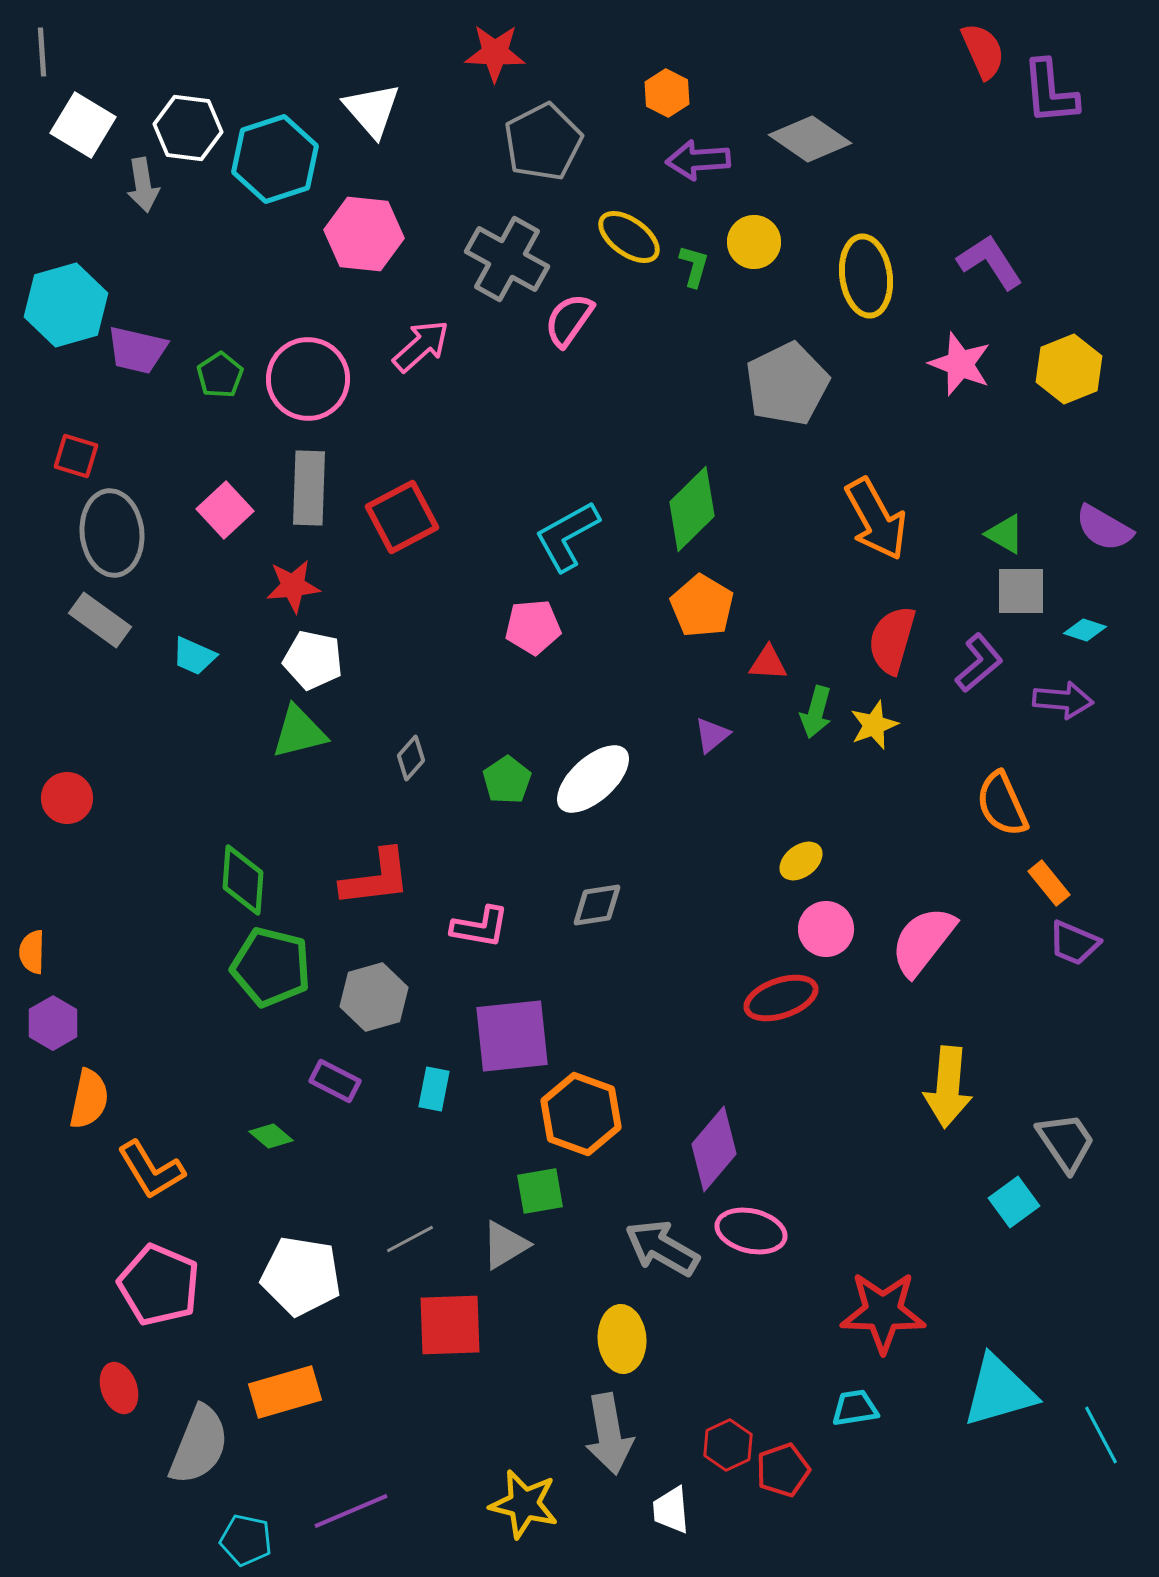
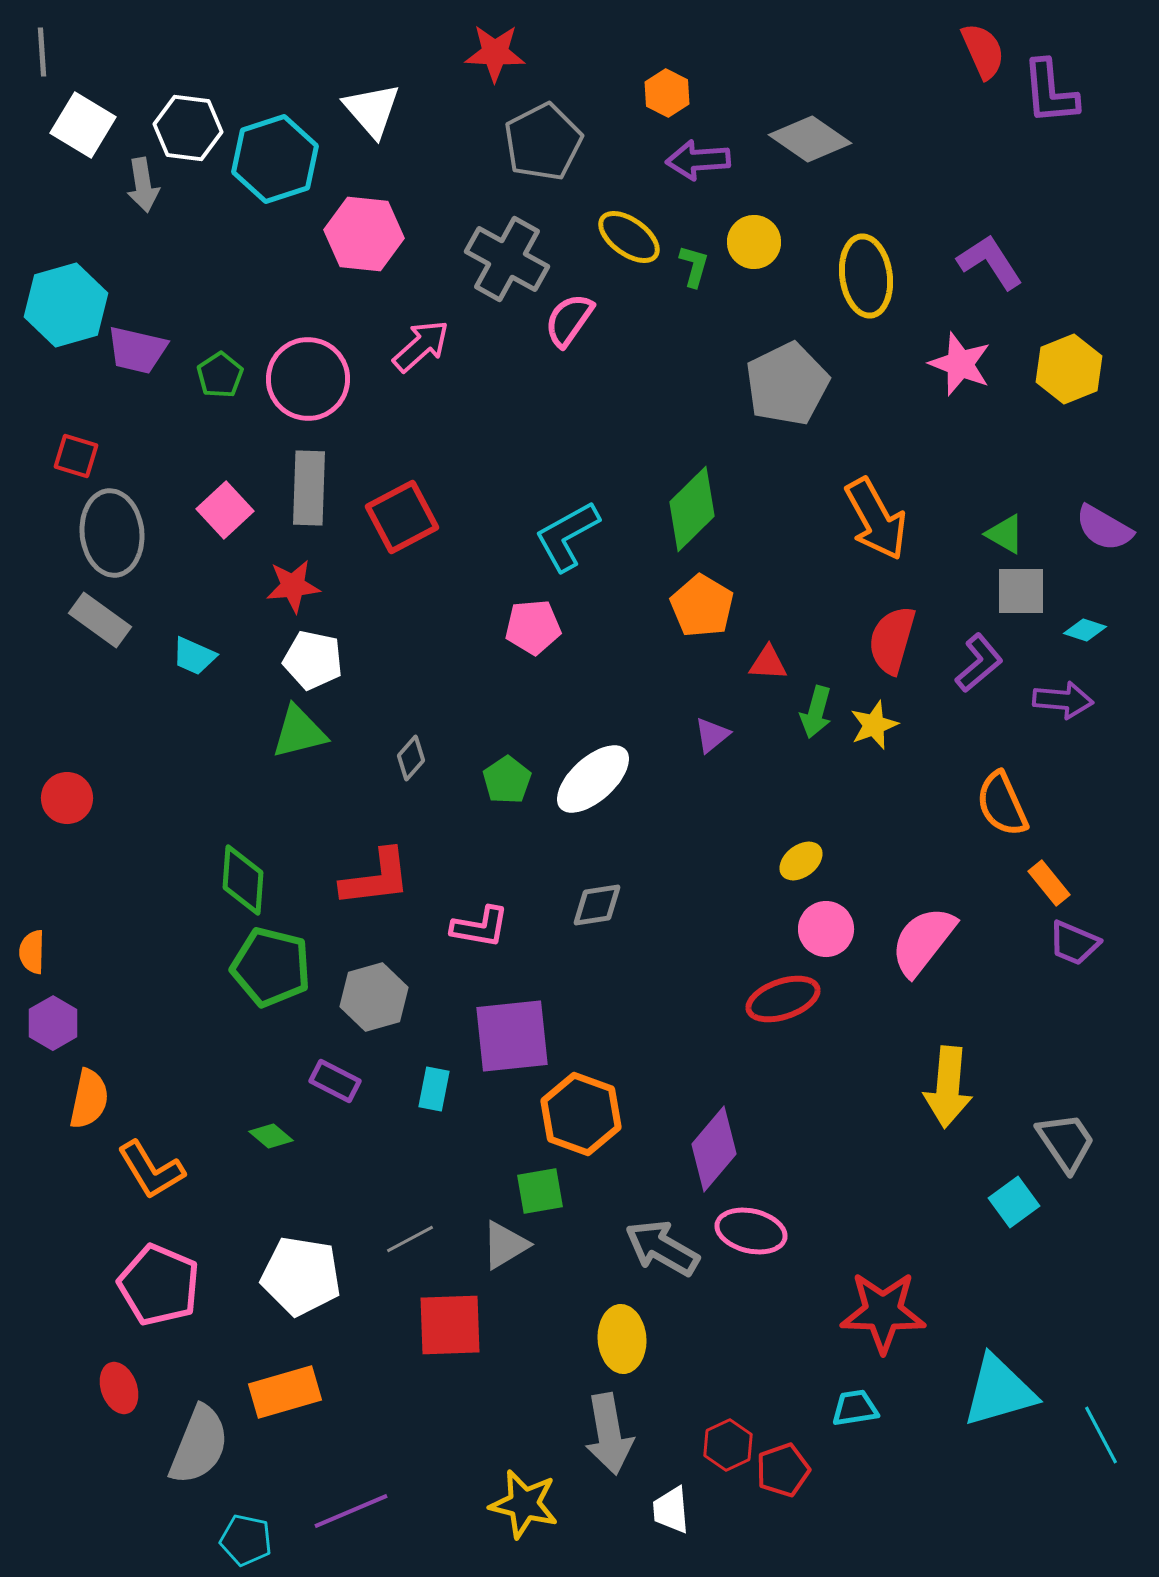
red ellipse at (781, 998): moved 2 px right, 1 px down
